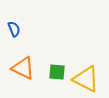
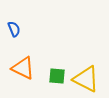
green square: moved 4 px down
